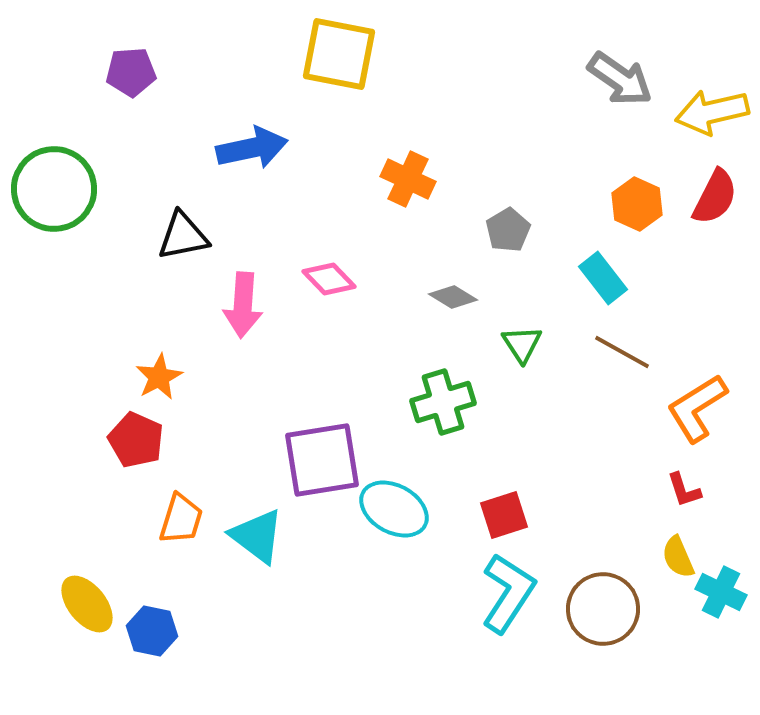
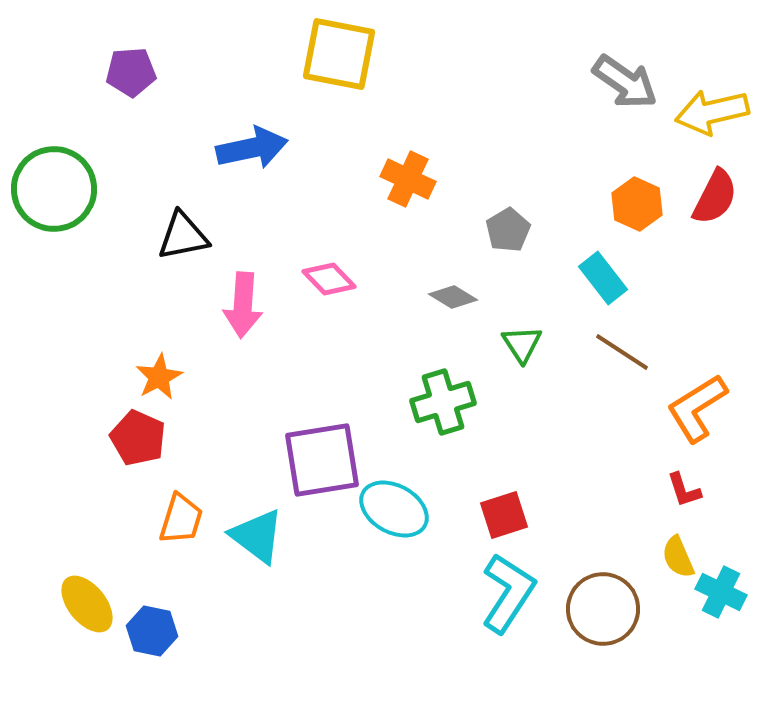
gray arrow: moved 5 px right, 3 px down
brown line: rotated 4 degrees clockwise
red pentagon: moved 2 px right, 2 px up
